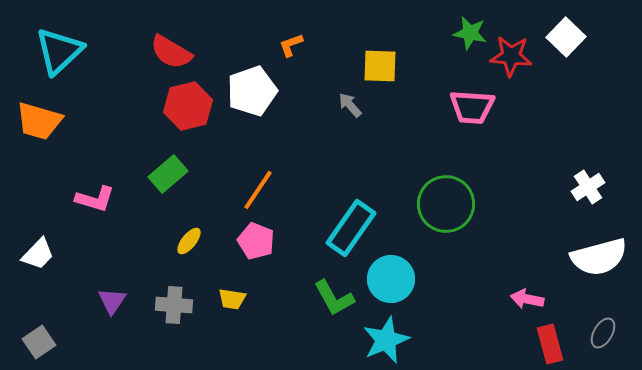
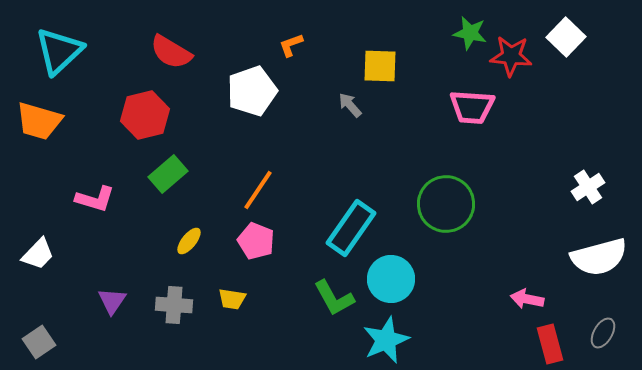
red hexagon: moved 43 px left, 9 px down
